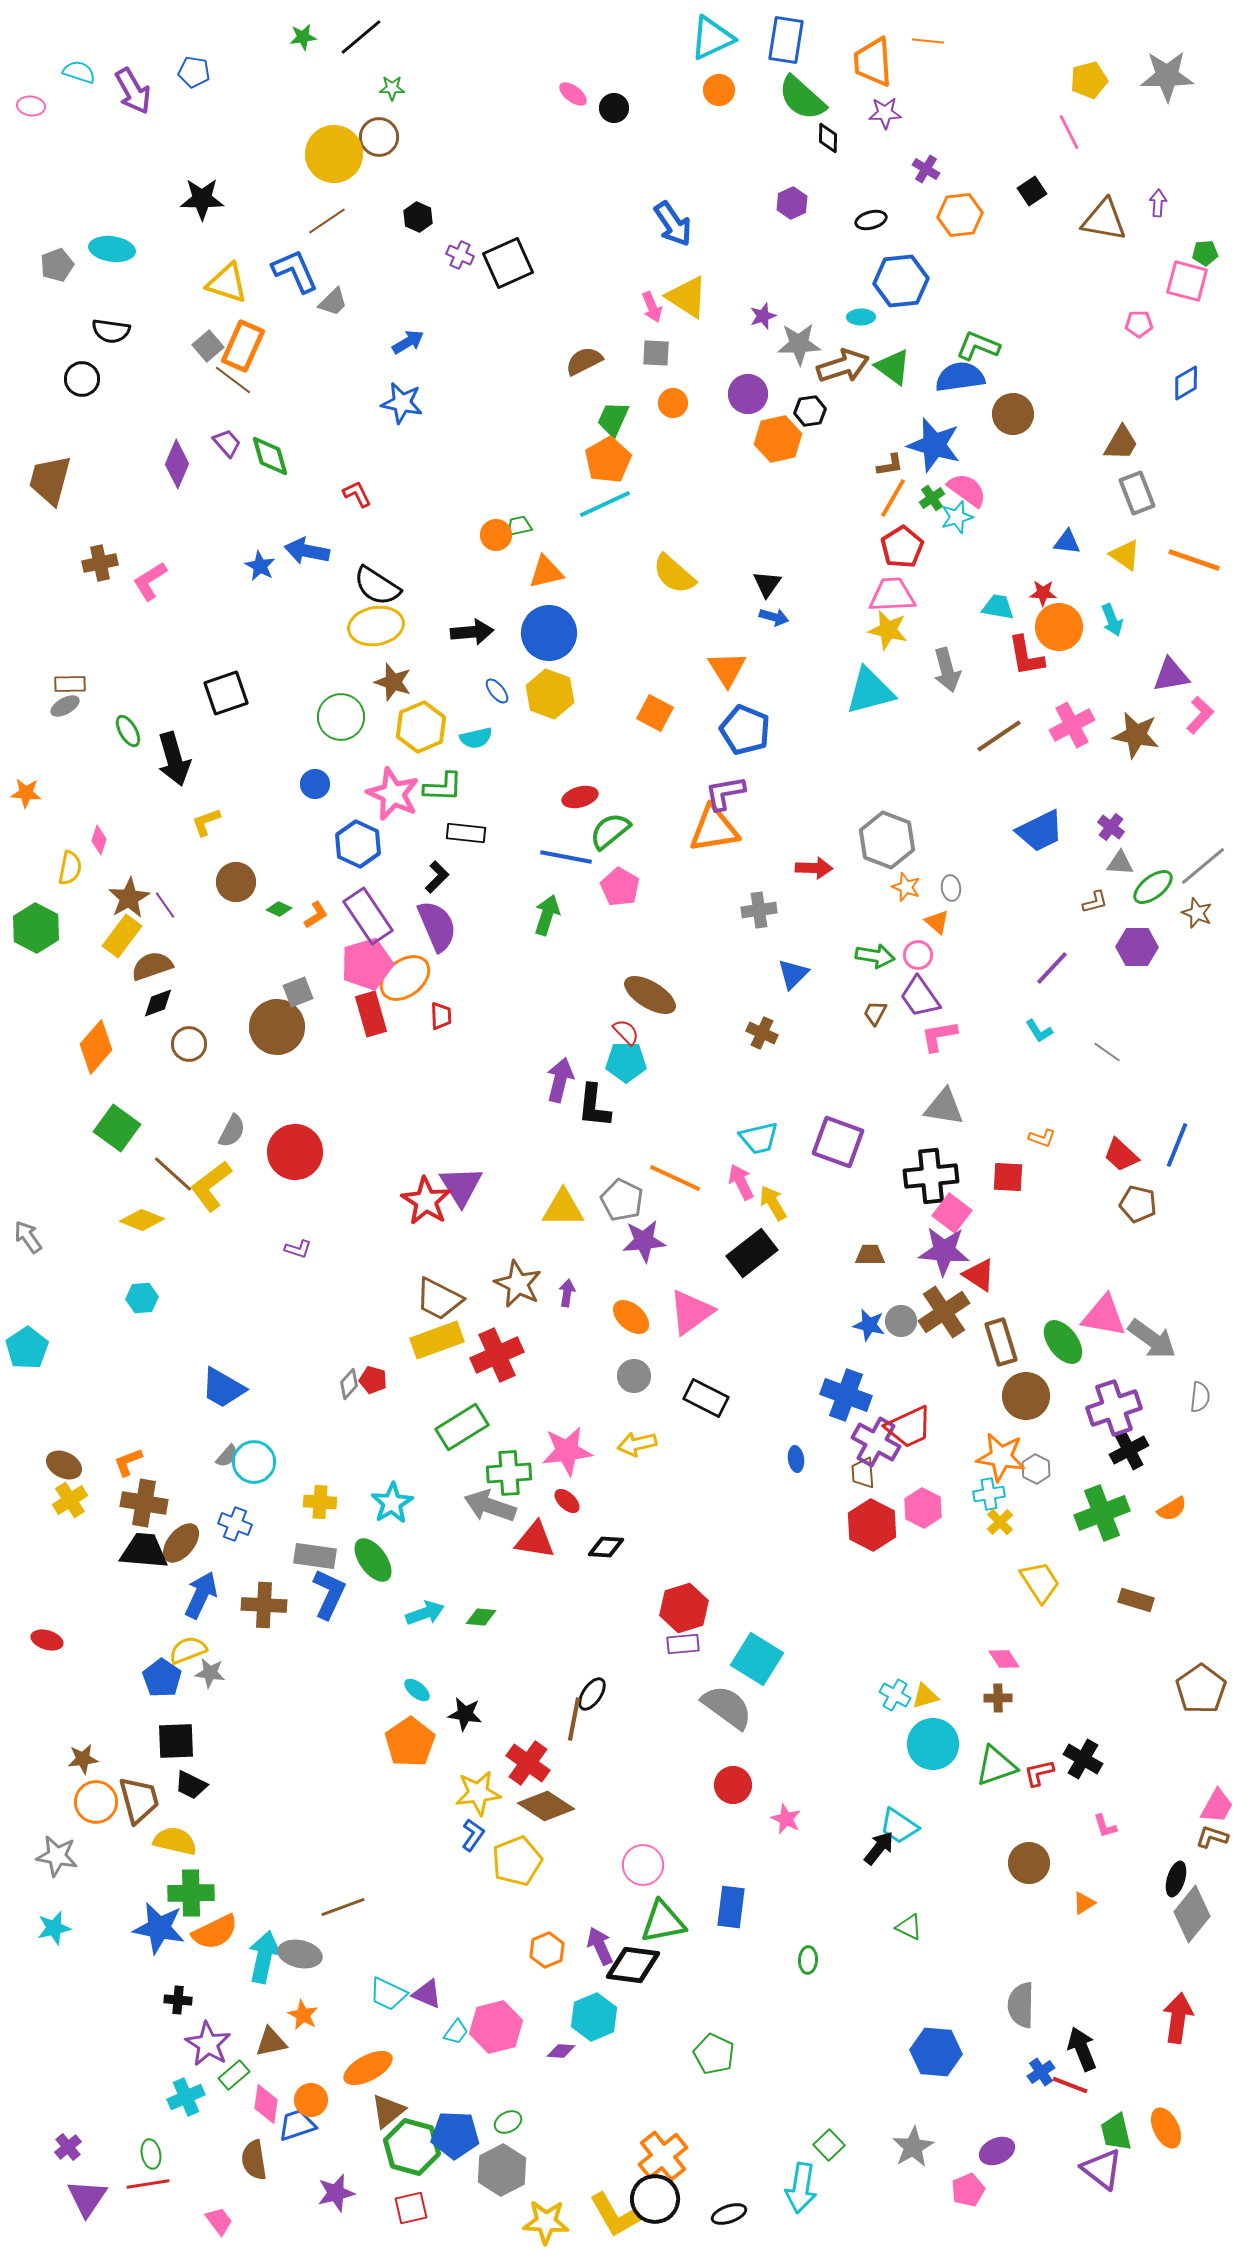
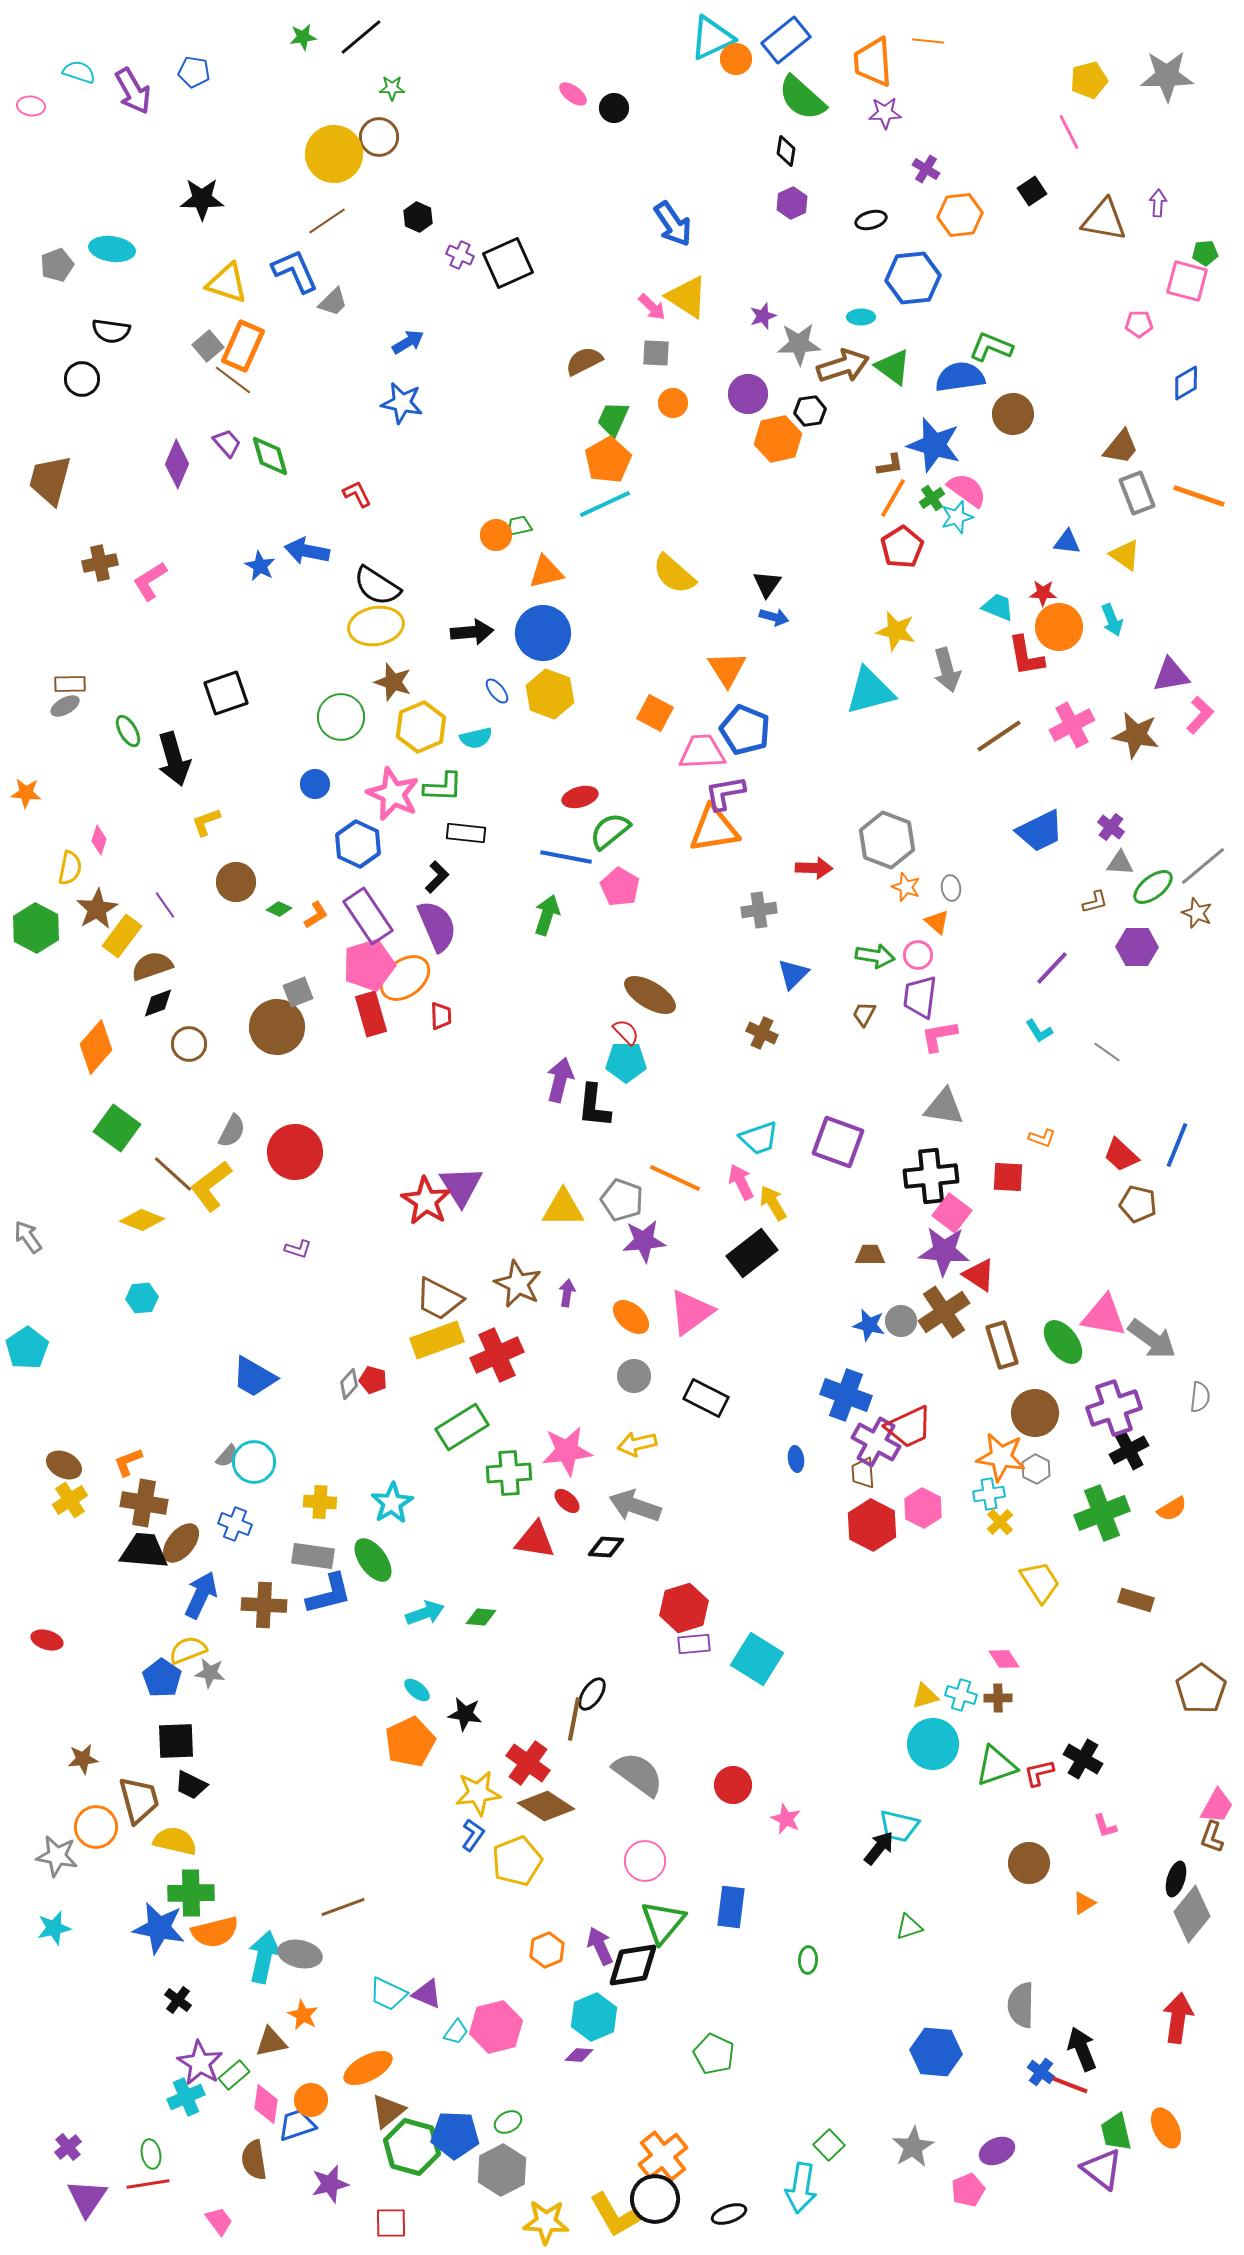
blue rectangle at (786, 40): rotated 42 degrees clockwise
orange circle at (719, 90): moved 17 px right, 31 px up
black diamond at (828, 138): moved 42 px left, 13 px down; rotated 8 degrees clockwise
blue hexagon at (901, 281): moved 12 px right, 3 px up
pink arrow at (652, 307): rotated 24 degrees counterclockwise
green L-shape at (978, 346): moved 13 px right, 1 px down
brown trapezoid at (1121, 443): moved 4 px down; rotated 9 degrees clockwise
orange line at (1194, 560): moved 5 px right, 64 px up
pink trapezoid at (892, 595): moved 190 px left, 157 px down
cyan trapezoid at (998, 607): rotated 12 degrees clockwise
yellow star at (888, 630): moved 8 px right, 1 px down
blue circle at (549, 633): moved 6 px left
brown star at (129, 898): moved 32 px left, 11 px down
pink pentagon at (367, 964): moved 2 px right, 1 px down
purple trapezoid at (920, 997): rotated 42 degrees clockwise
brown trapezoid at (875, 1013): moved 11 px left, 1 px down
cyan trapezoid at (759, 1138): rotated 6 degrees counterclockwise
gray pentagon at (622, 1200): rotated 6 degrees counterclockwise
brown rectangle at (1001, 1342): moved 1 px right, 3 px down
blue trapezoid at (223, 1388): moved 31 px right, 11 px up
brown circle at (1026, 1396): moved 9 px right, 17 px down
gray arrow at (490, 1506): moved 145 px right
gray rectangle at (315, 1556): moved 2 px left
blue L-shape at (329, 1594): rotated 51 degrees clockwise
purple rectangle at (683, 1644): moved 11 px right
cyan cross at (895, 1695): moved 66 px right; rotated 12 degrees counterclockwise
gray semicircle at (727, 1707): moved 89 px left, 67 px down
orange pentagon at (410, 1742): rotated 9 degrees clockwise
orange circle at (96, 1802): moved 25 px down
cyan trapezoid at (899, 1826): rotated 21 degrees counterclockwise
brown L-shape at (1212, 1837): rotated 88 degrees counterclockwise
pink circle at (643, 1865): moved 2 px right, 4 px up
green triangle at (663, 1922): rotated 39 degrees counterclockwise
green triangle at (909, 1927): rotated 44 degrees counterclockwise
orange semicircle at (215, 1932): rotated 12 degrees clockwise
black diamond at (633, 1965): rotated 16 degrees counterclockwise
black cross at (178, 2000): rotated 32 degrees clockwise
purple star at (208, 2044): moved 8 px left, 19 px down
purple diamond at (561, 2051): moved 18 px right, 4 px down
blue cross at (1041, 2072): rotated 20 degrees counterclockwise
purple star at (336, 2193): moved 6 px left, 9 px up
red square at (411, 2208): moved 20 px left, 15 px down; rotated 12 degrees clockwise
